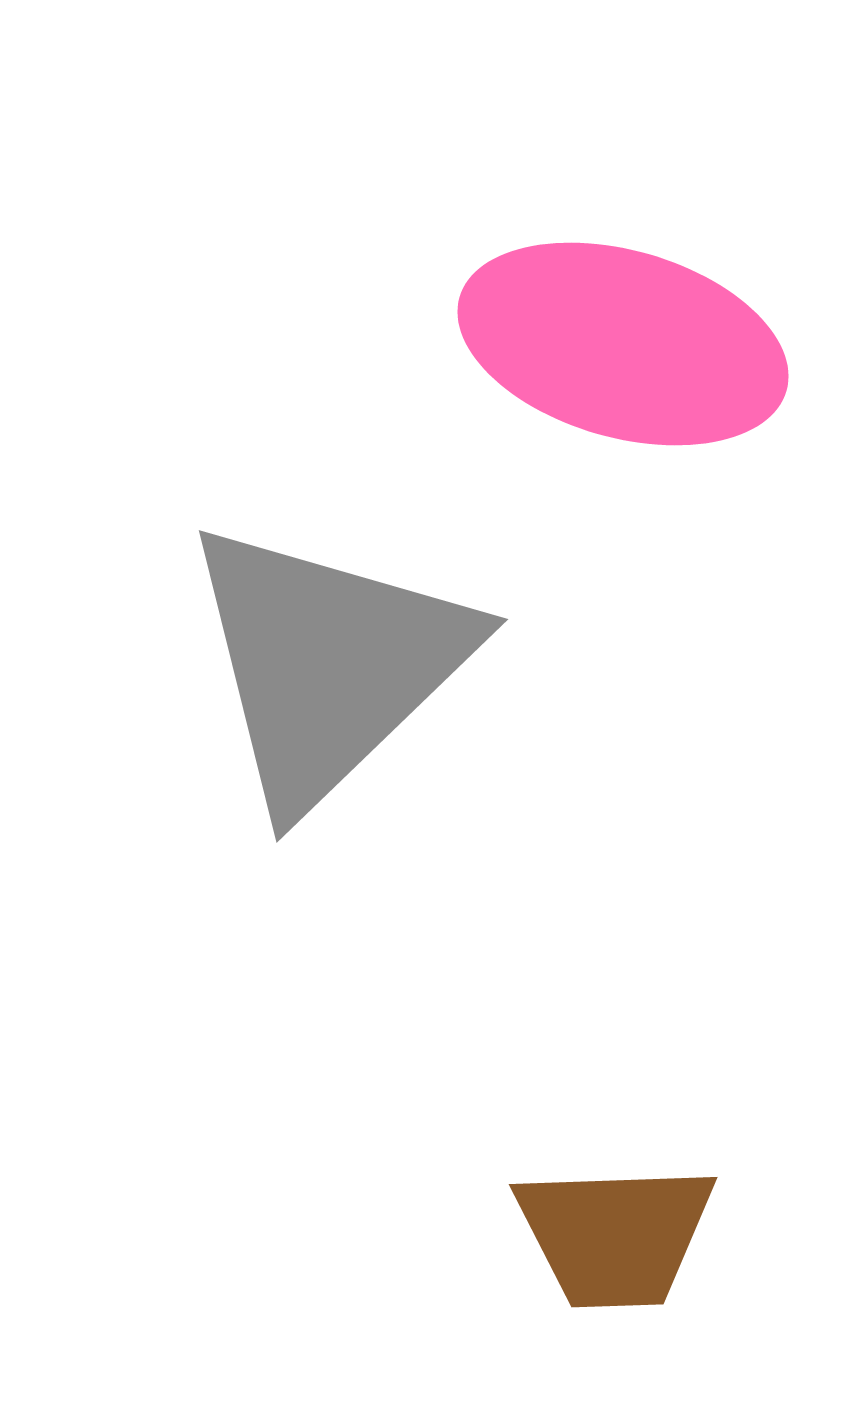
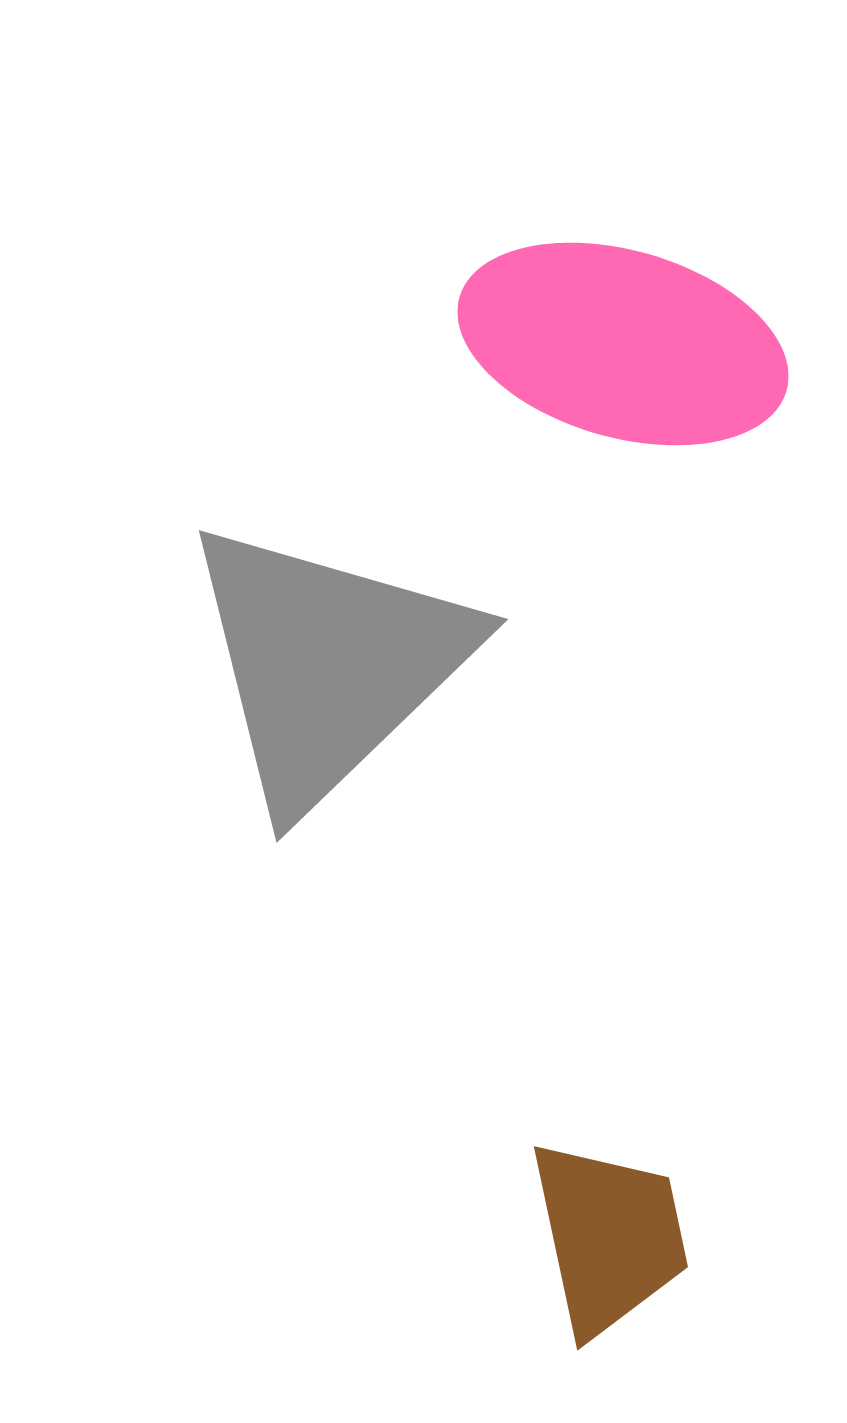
brown trapezoid: moved 6 px left, 2 px down; rotated 100 degrees counterclockwise
